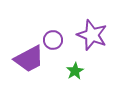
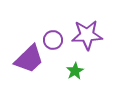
purple star: moved 5 px left; rotated 24 degrees counterclockwise
purple trapezoid: rotated 16 degrees counterclockwise
